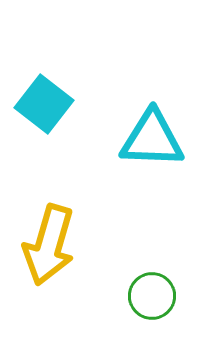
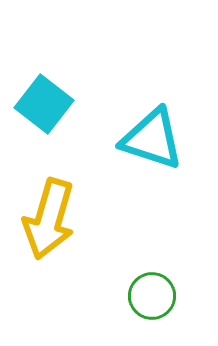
cyan triangle: rotated 16 degrees clockwise
yellow arrow: moved 26 px up
